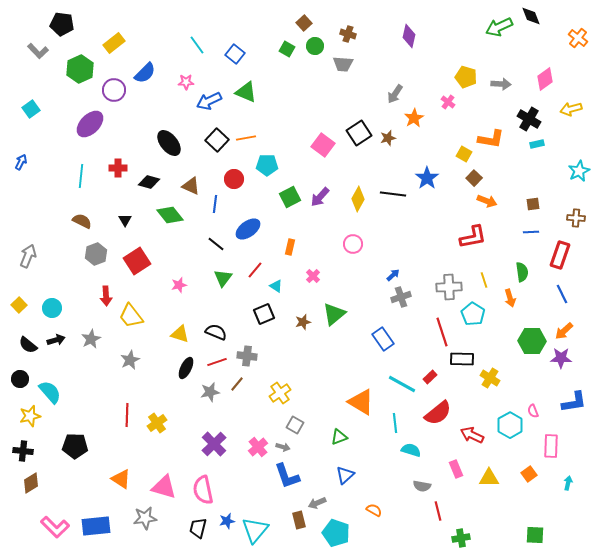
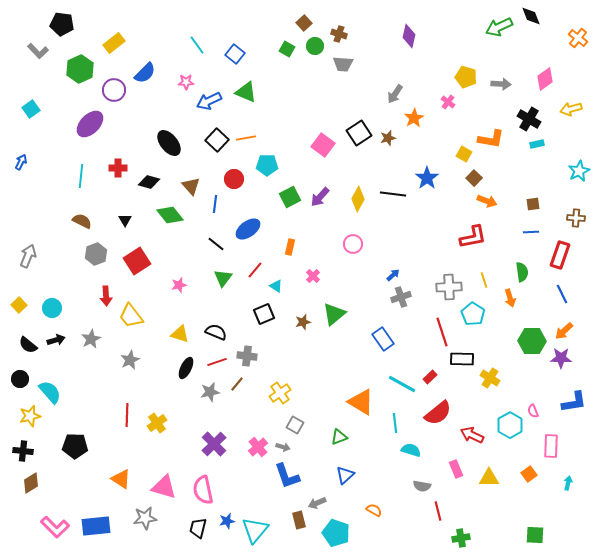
brown cross at (348, 34): moved 9 px left
brown triangle at (191, 186): rotated 24 degrees clockwise
